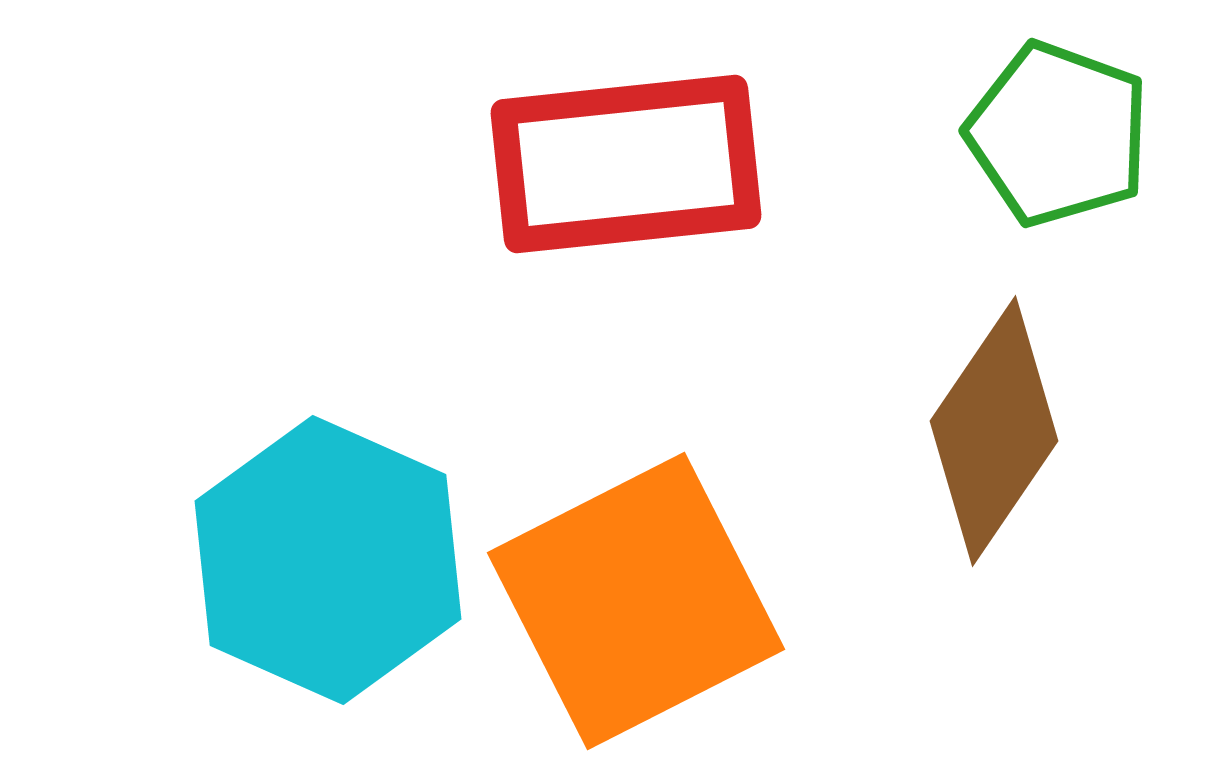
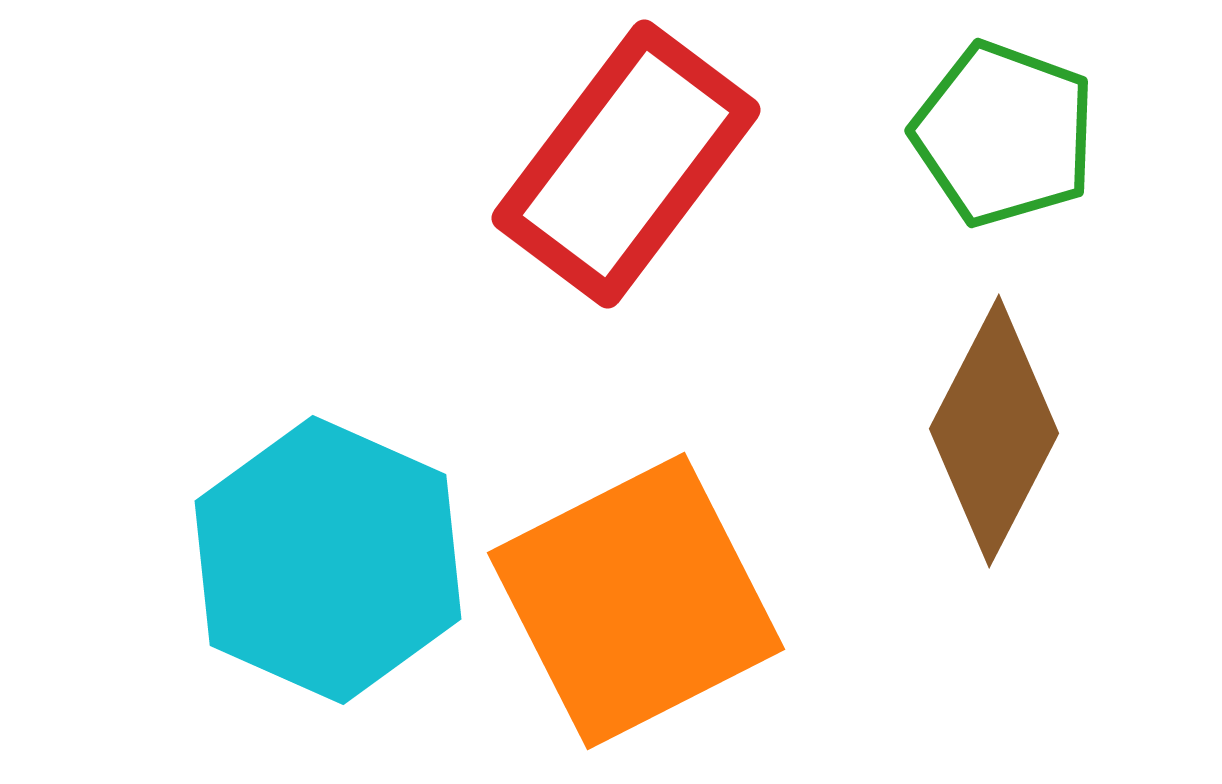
green pentagon: moved 54 px left
red rectangle: rotated 47 degrees counterclockwise
brown diamond: rotated 7 degrees counterclockwise
